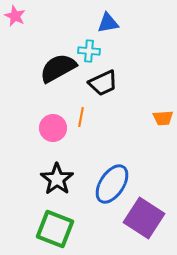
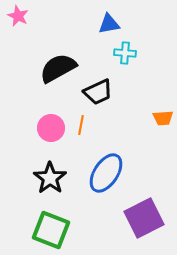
pink star: moved 3 px right
blue triangle: moved 1 px right, 1 px down
cyan cross: moved 36 px right, 2 px down
black trapezoid: moved 5 px left, 9 px down
orange line: moved 8 px down
pink circle: moved 2 px left
black star: moved 7 px left, 1 px up
blue ellipse: moved 6 px left, 11 px up
purple square: rotated 30 degrees clockwise
green square: moved 4 px left, 1 px down
